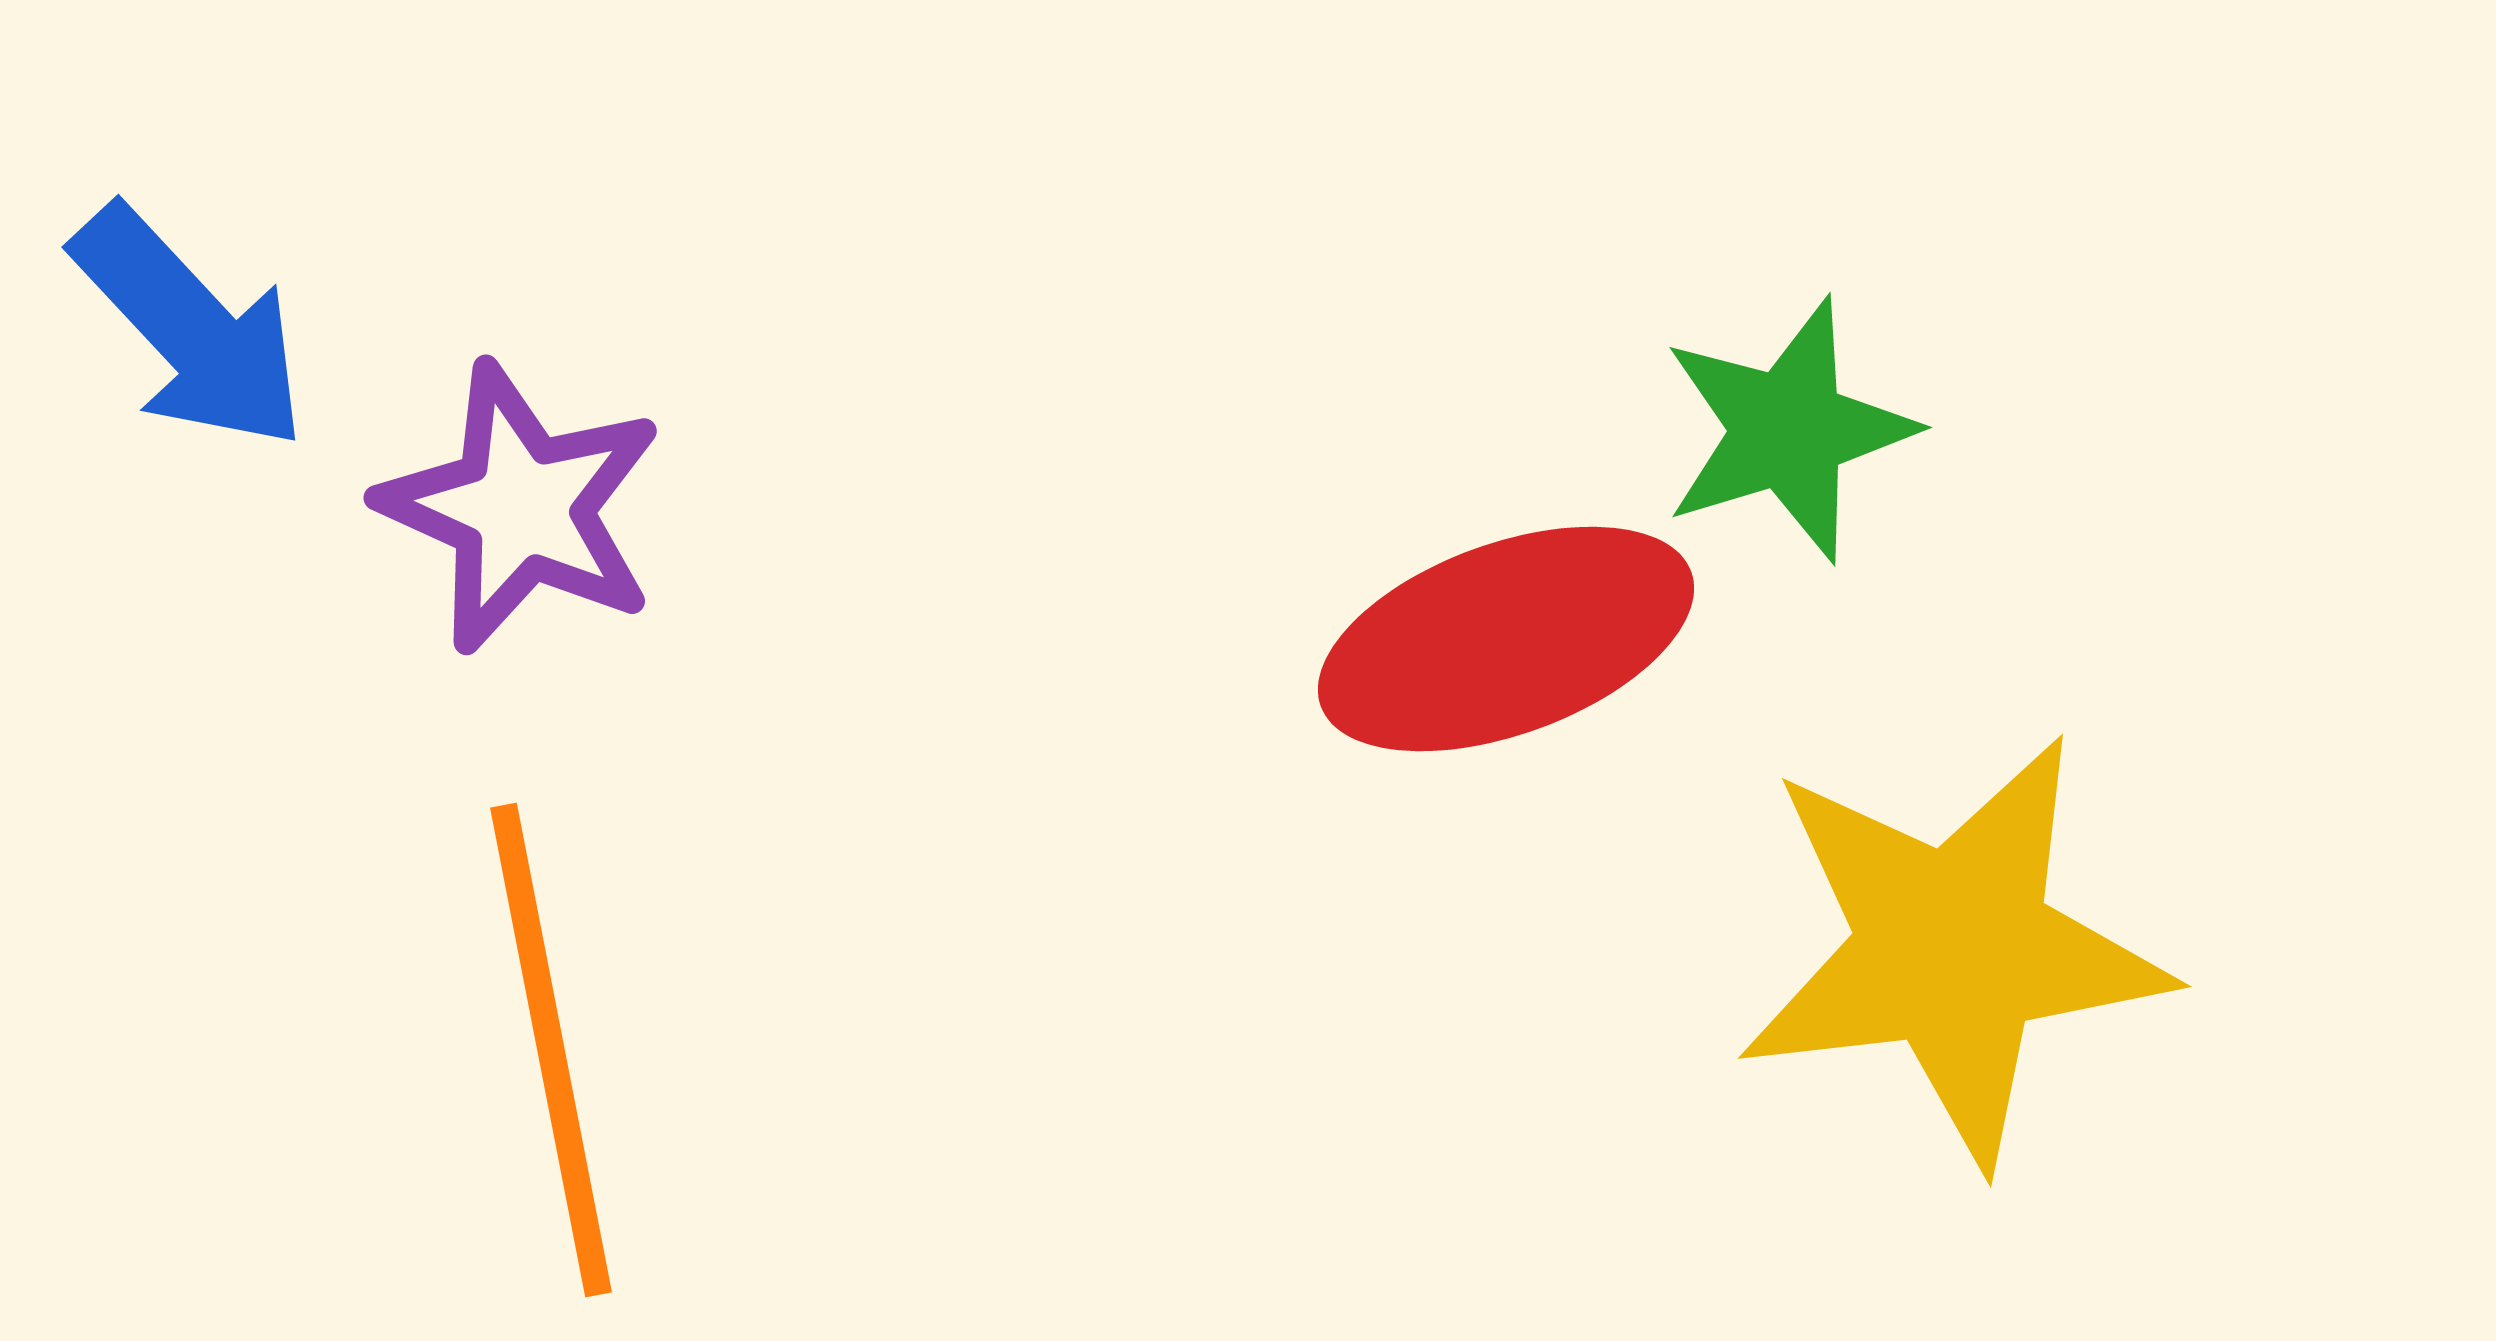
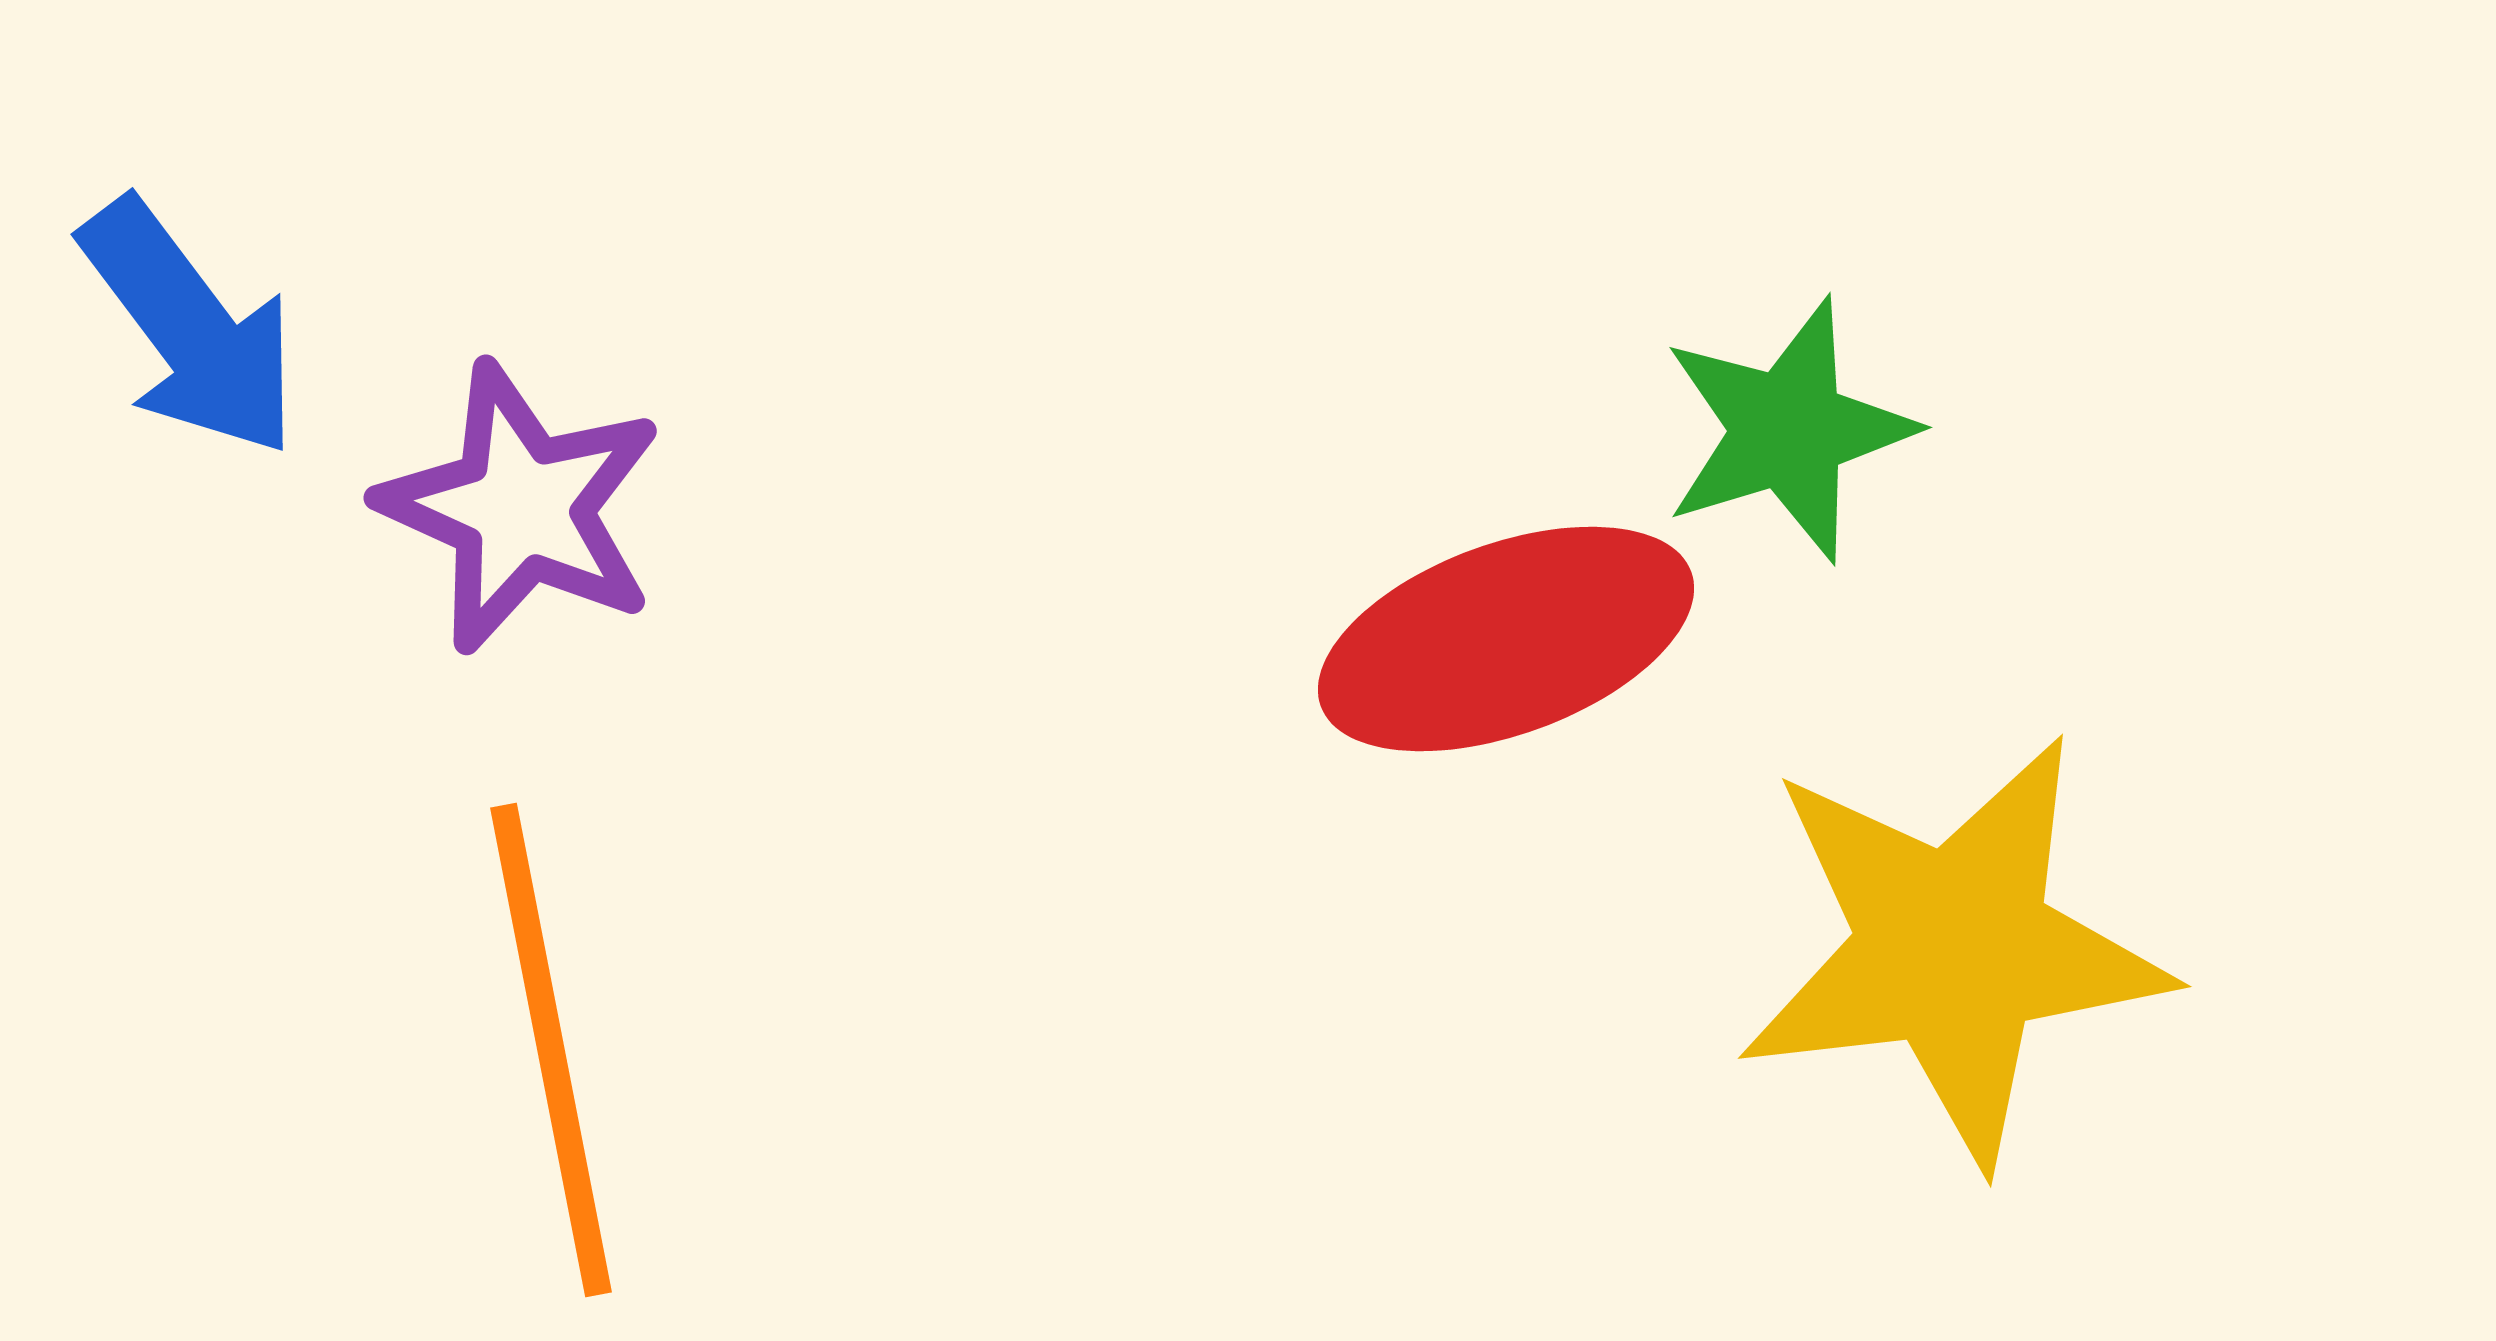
blue arrow: rotated 6 degrees clockwise
